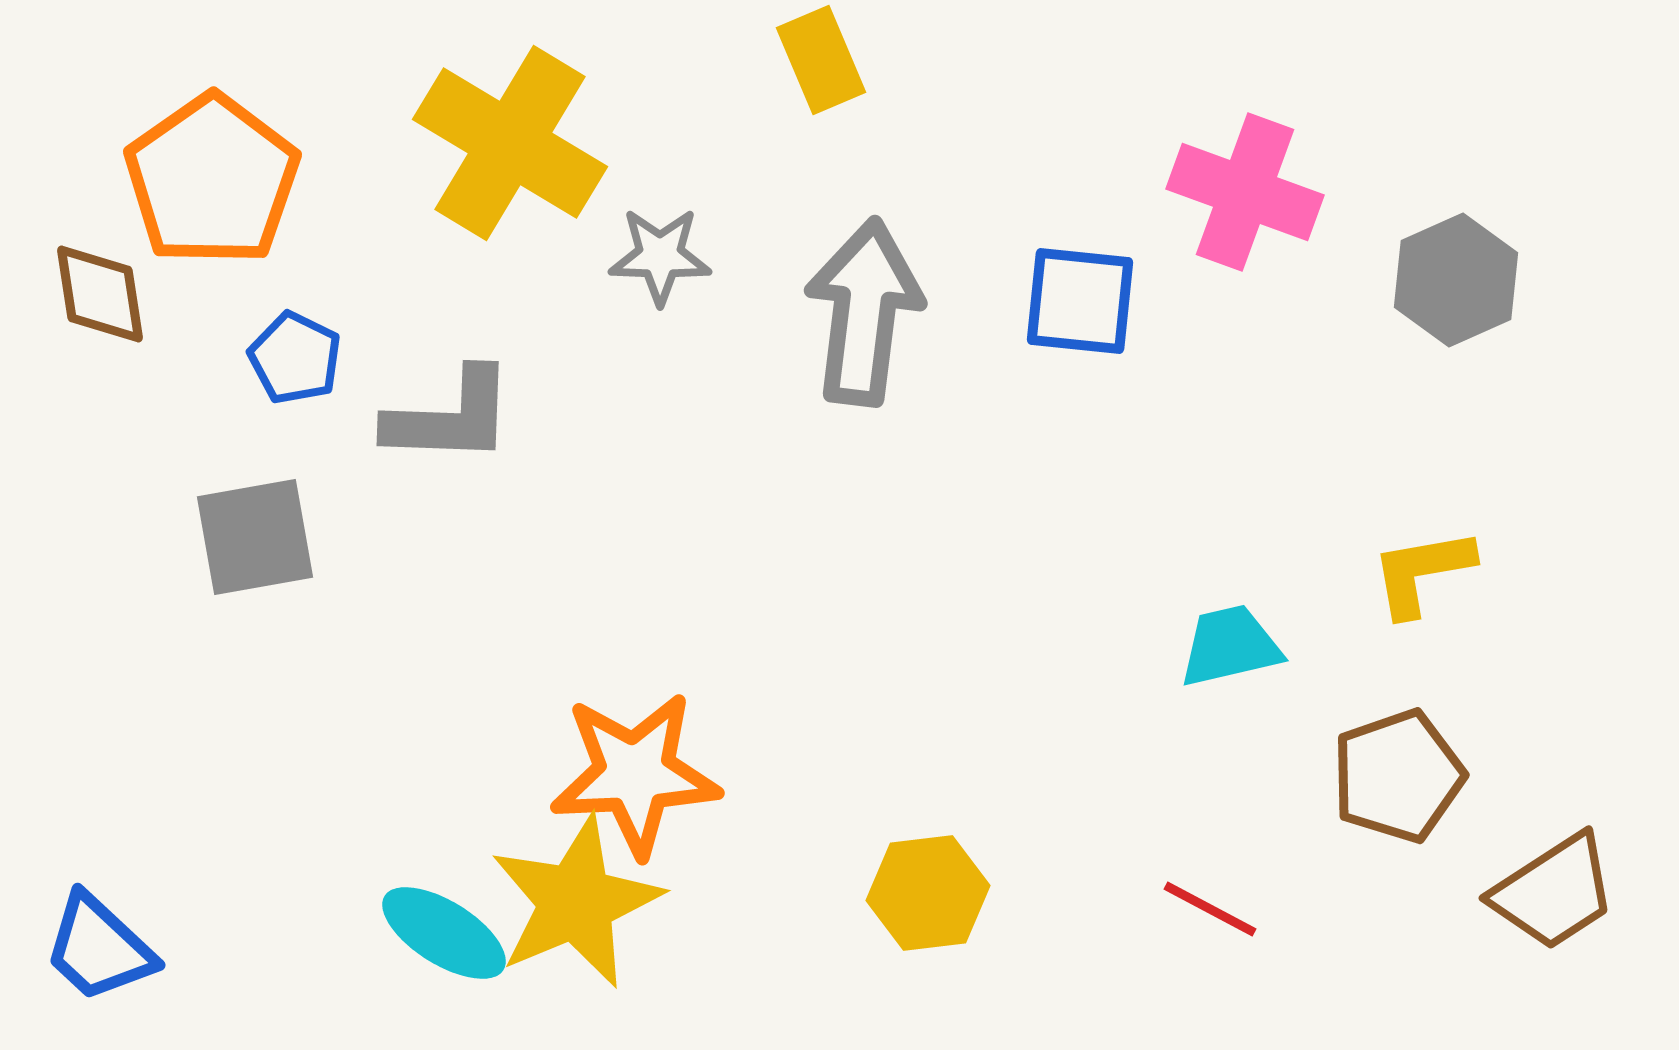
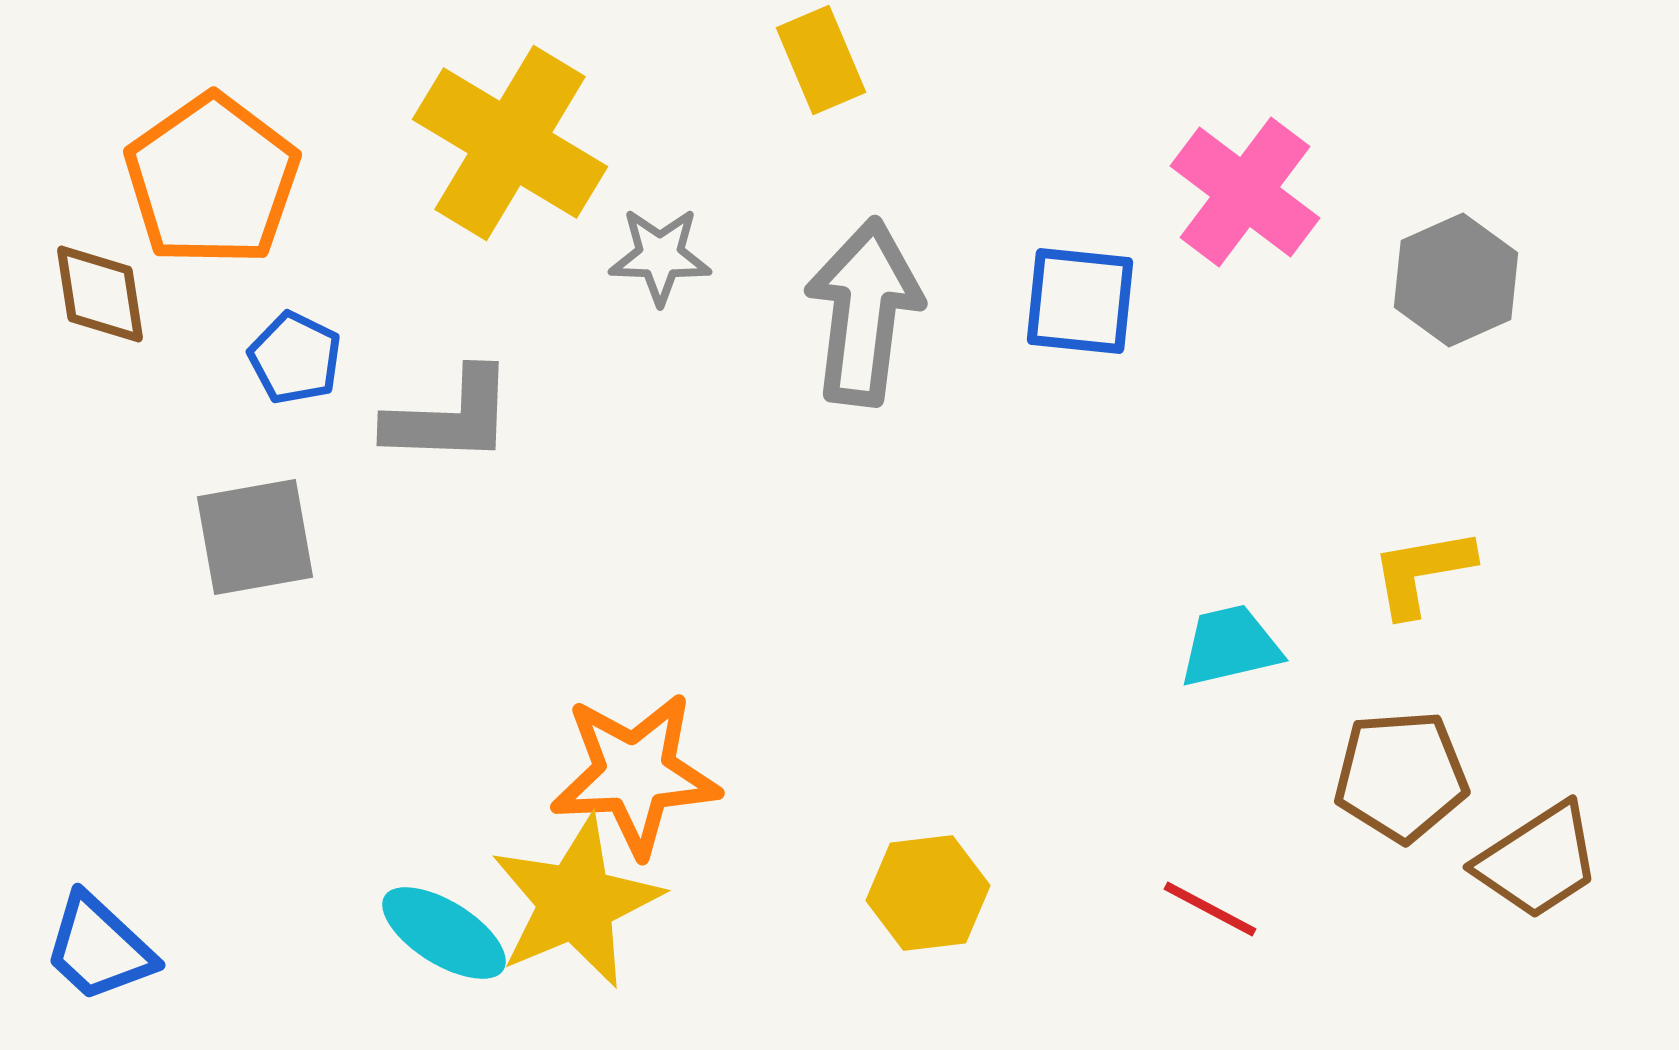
pink cross: rotated 17 degrees clockwise
brown pentagon: moved 3 px right; rotated 15 degrees clockwise
brown trapezoid: moved 16 px left, 31 px up
